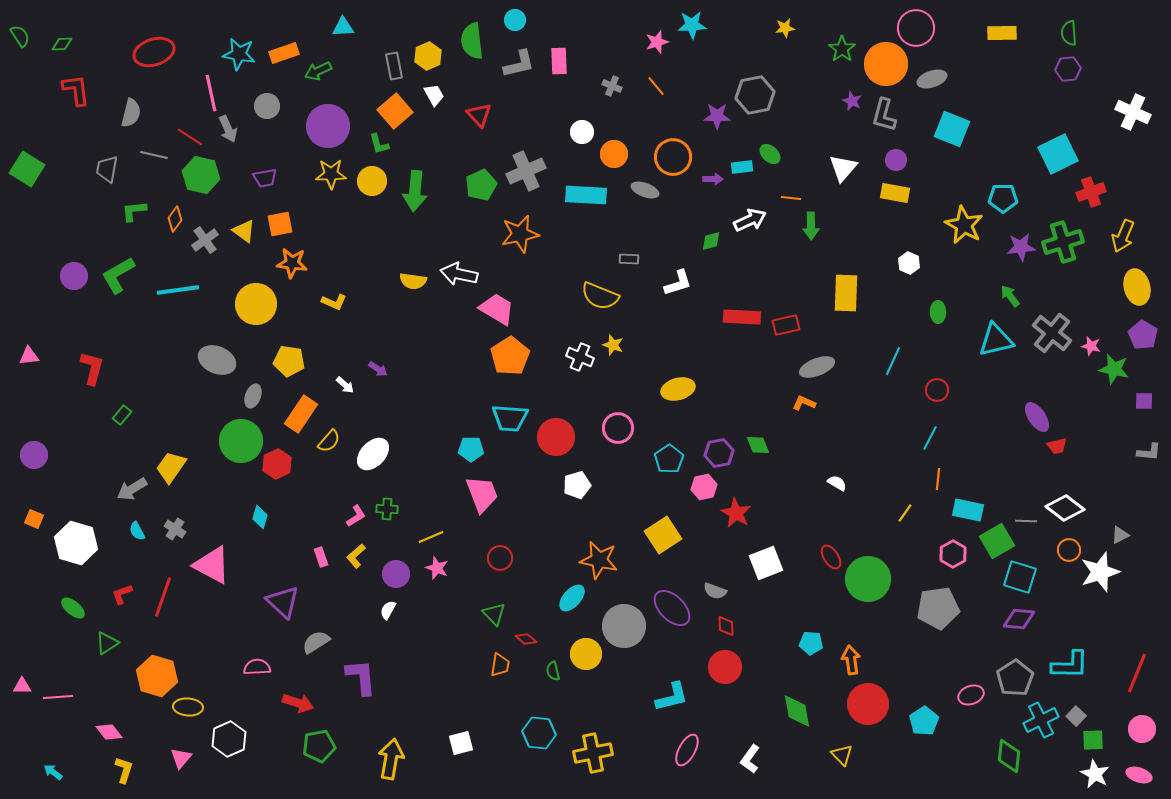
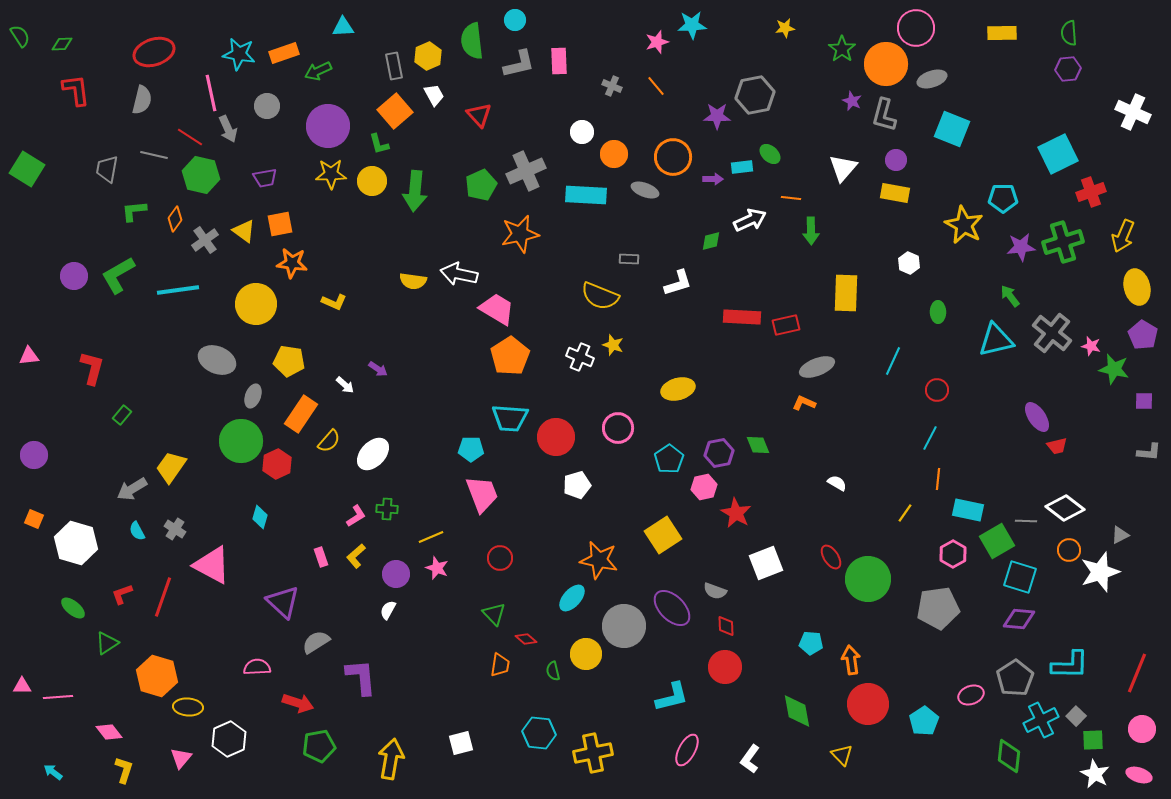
gray semicircle at (131, 113): moved 11 px right, 13 px up
green arrow at (811, 226): moved 5 px down
